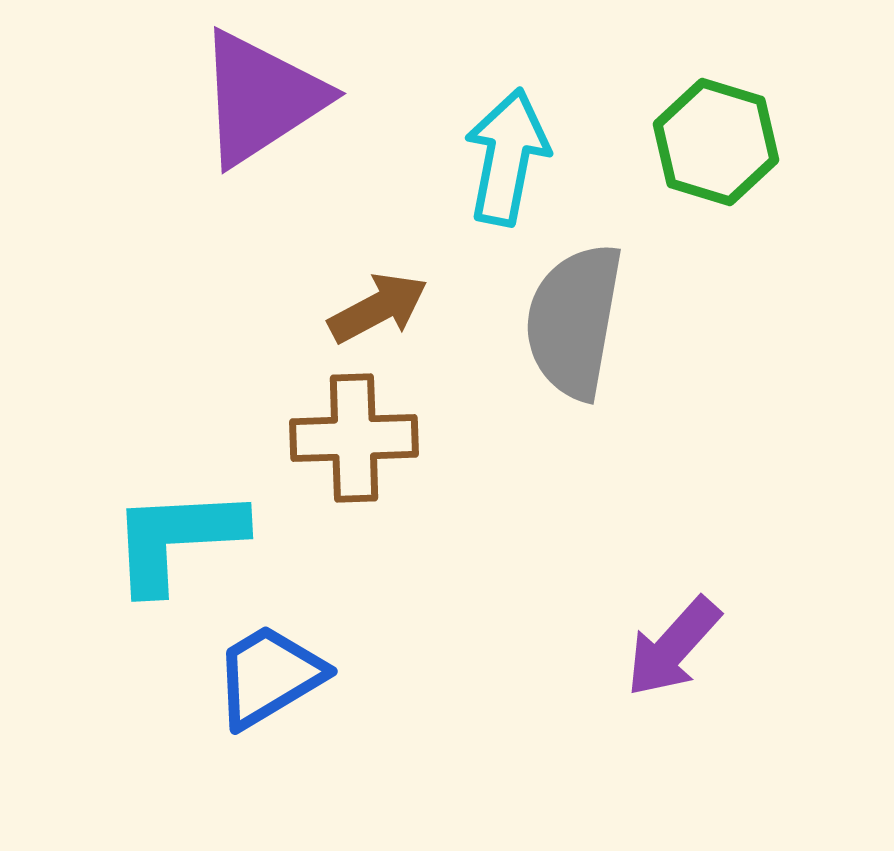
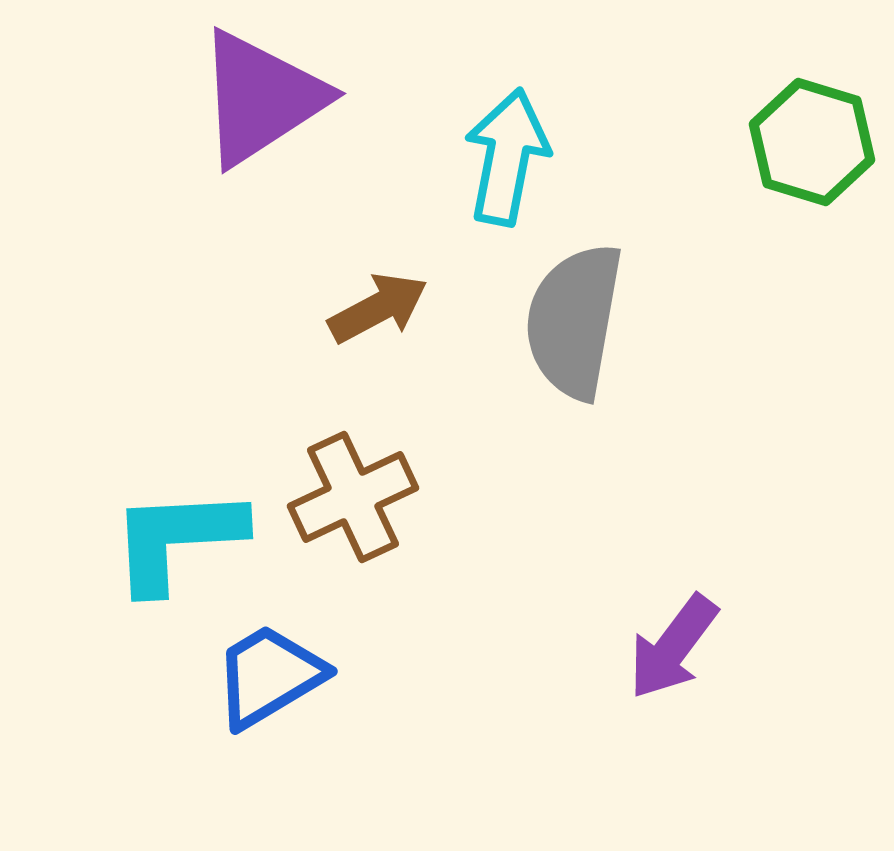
green hexagon: moved 96 px right
brown cross: moved 1 px left, 59 px down; rotated 23 degrees counterclockwise
purple arrow: rotated 5 degrees counterclockwise
